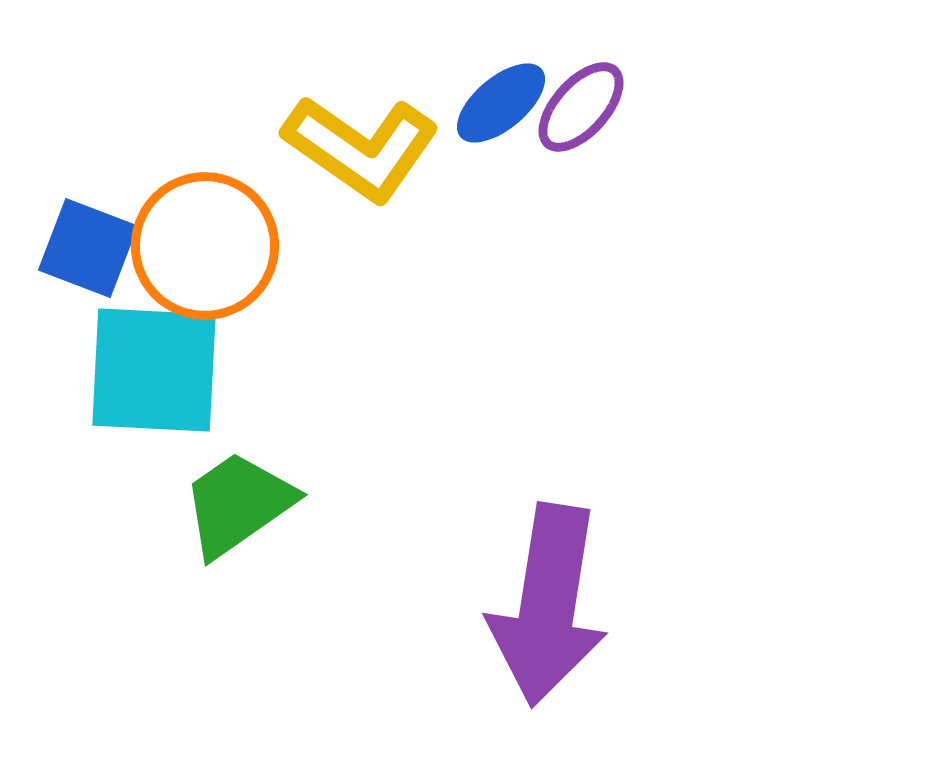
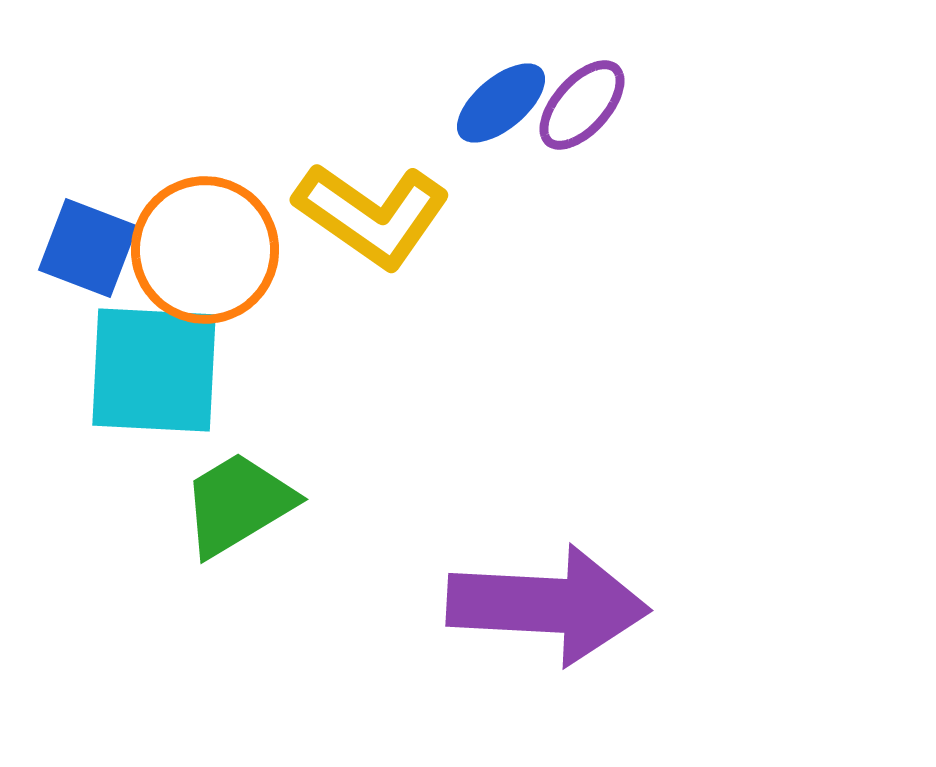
purple ellipse: moved 1 px right, 2 px up
yellow L-shape: moved 11 px right, 67 px down
orange circle: moved 4 px down
green trapezoid: rotated 4 degrees clockwise
purple arrow: rotated 96 degrees counterclockwise
